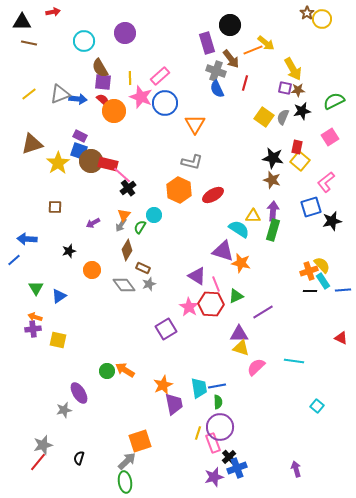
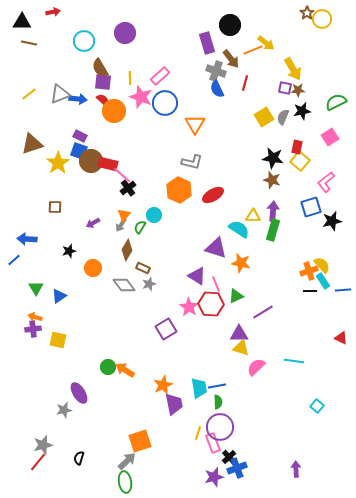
green semicircle at (334, 101): moved 2 px right, 1 px down
yellow square at (264, 117): rotated 24 degrees clockwise
purple triangle at (223, 251): moved 7 px left, 3 px up
orange circle at (92, 270): moved 1 px right, 2 px up
green circle at (107, 371): moved 1 px right, 4 px up
purple arrow at (296, 469): rotated 14 degrees clockwise
